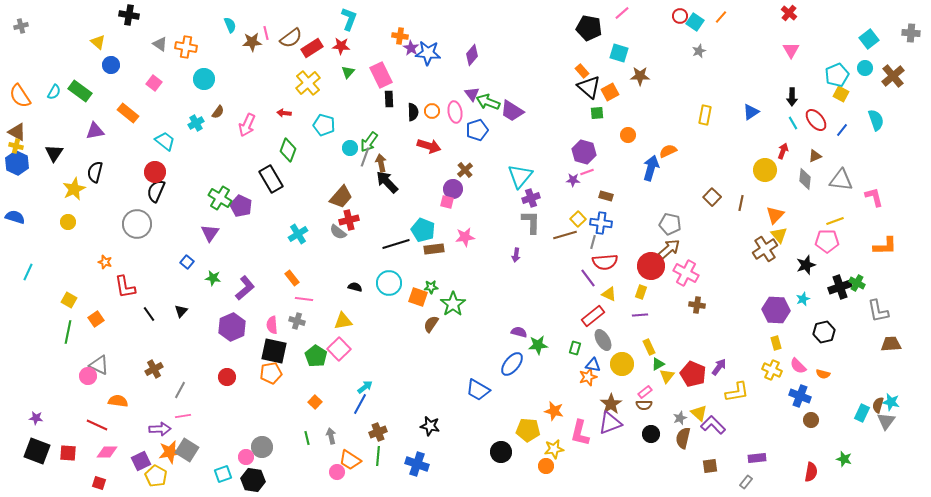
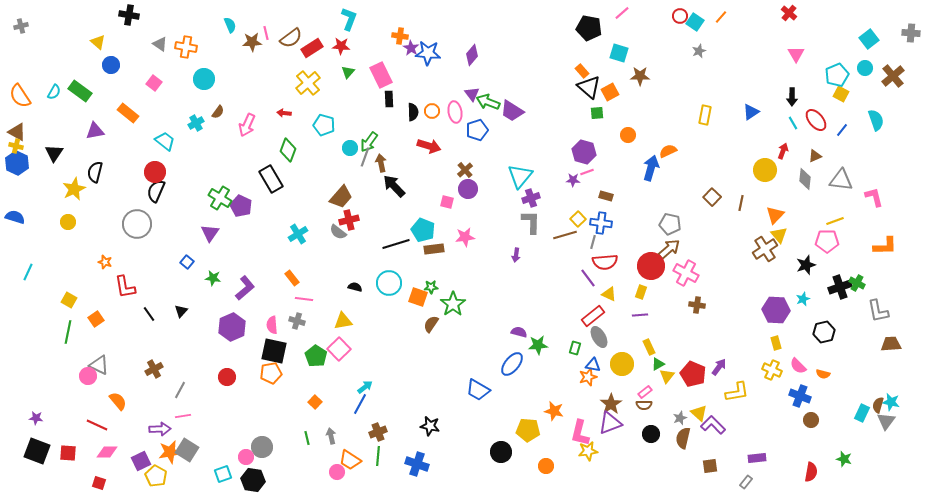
pink triangle at (791, 50): moved 5 px right, 4 px down
black arrow at (387, 182): moved 7 px right, 4 px down
purple circle at (453, 189): moved 15 px right
gray ellipse at (603, 340): moved 4 px left, 3 px up
orange semicircle at (118, 401): rotated 42 degrees clockwise
yellow star at (554, 449): moved 34 px right, 2 px down
